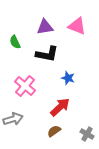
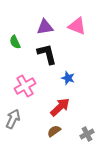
black L-shape: rotated 115 degrees counterclockwise
pink cross: rotated 20 degrees clockwise
gray arrow: rotated 48 degrees counterclockwise
gray cross: rotated 32 degrees clockwise
